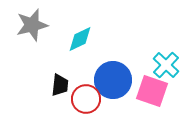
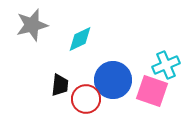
cyan cross: rotated 24 degrees clockwise
